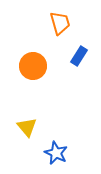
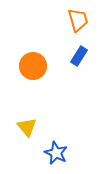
orange trapezoid: moved 18 px right, 3 px up
